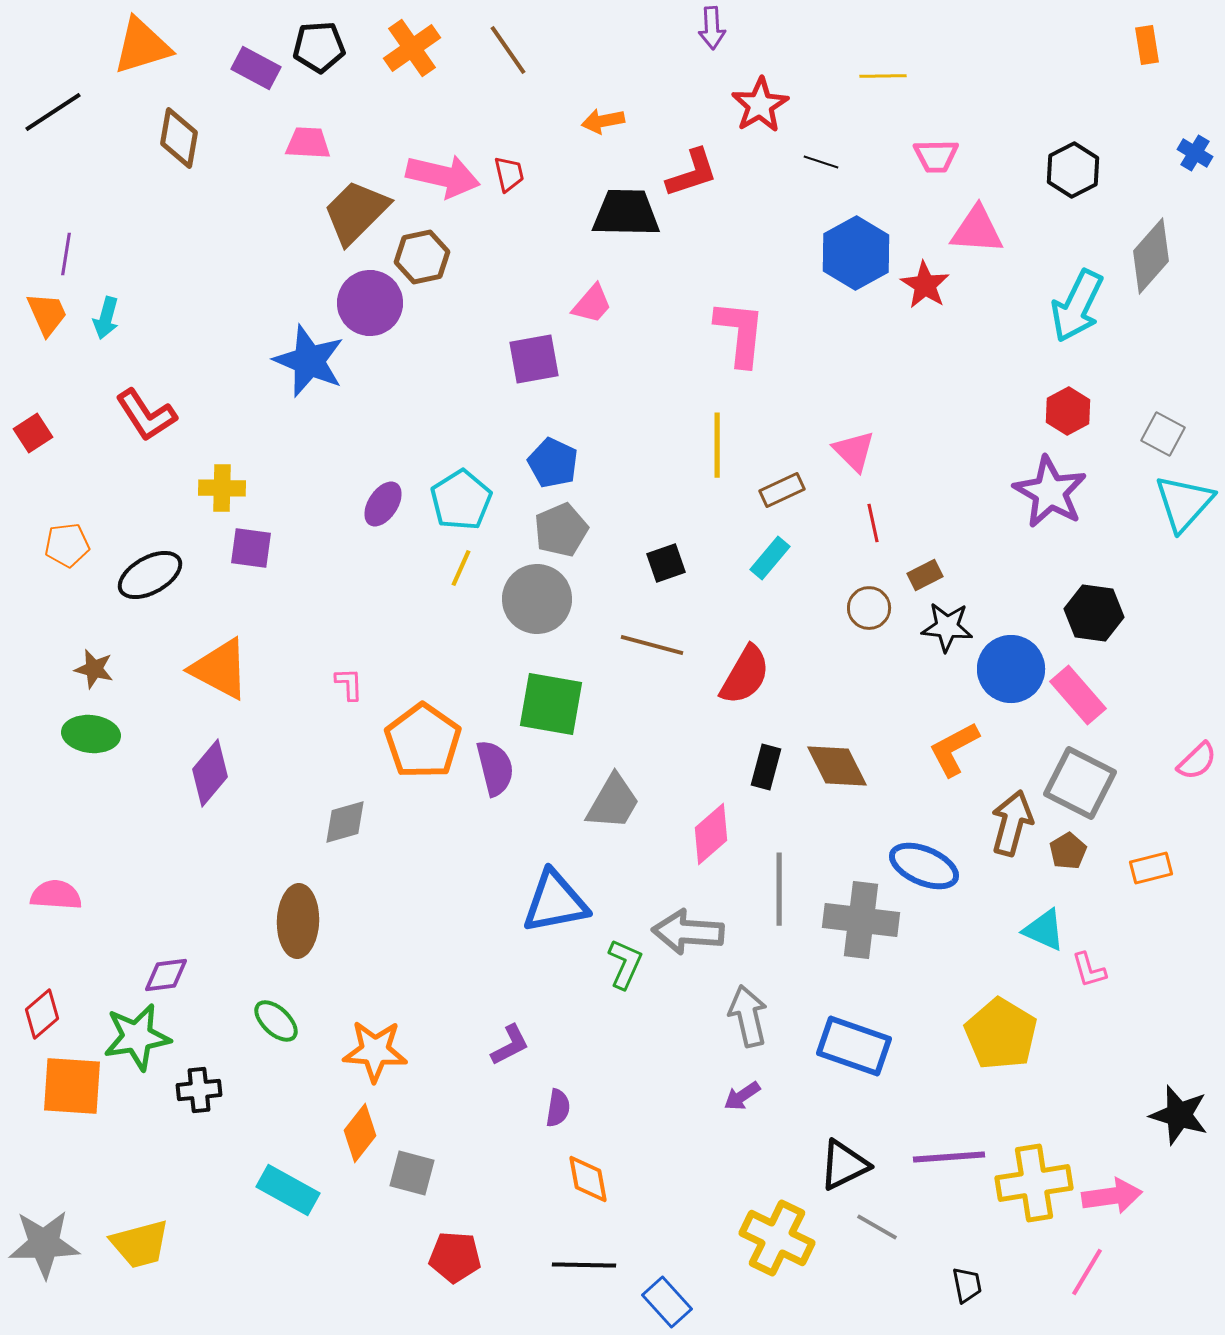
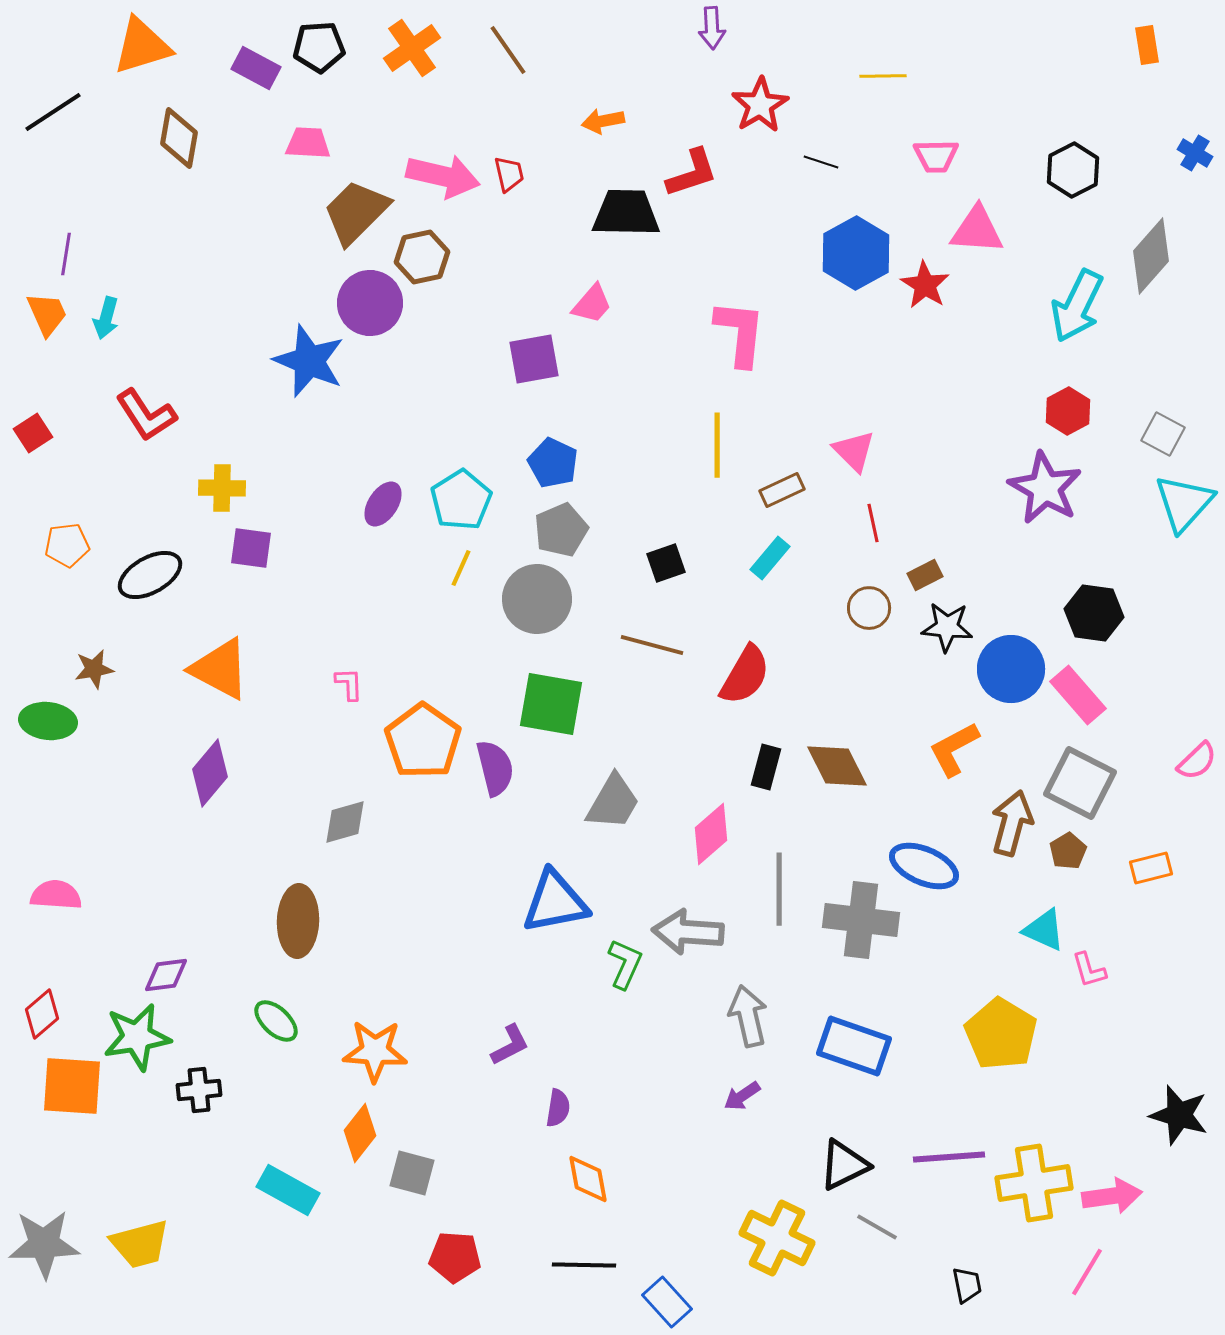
purple star at (1050, 492): moved 5 px left, 4 px up
brown star at (94, 669): rotated 24 degrees counterclockwise
green ellipse at (91, 734): moved 43 px left, 13 px up
